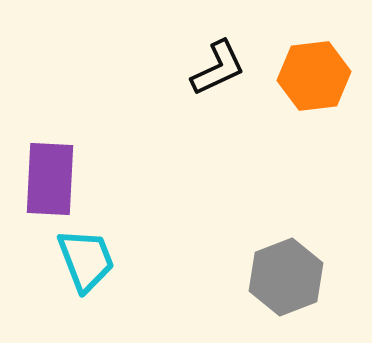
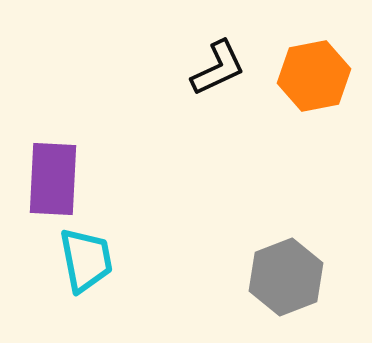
orange hexagon: rotated 4 degrees counterclockwise
purple rectangle: moved 3 px right
cyan trapezoid: rotated 10 degrees clockwise
